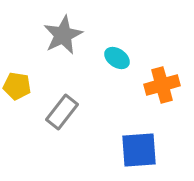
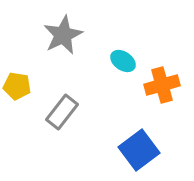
cyan ellipse: moved 6 px right, 3 px down
blue square: rotated 33 degrees counterclockwise
